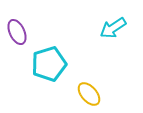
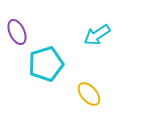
cyan arrow: moved 16 px left, 7 px down
cyan pentagon: moved 3 px left
